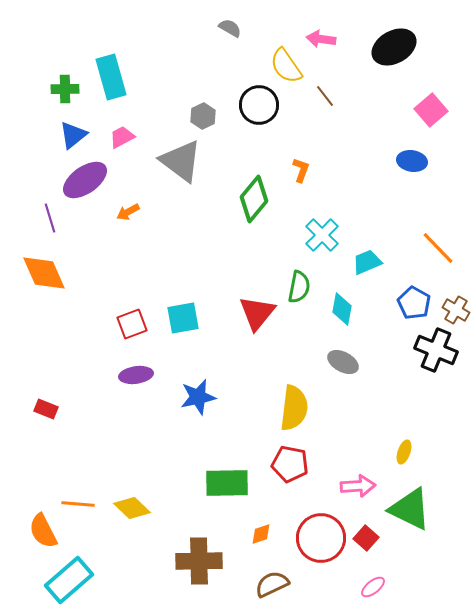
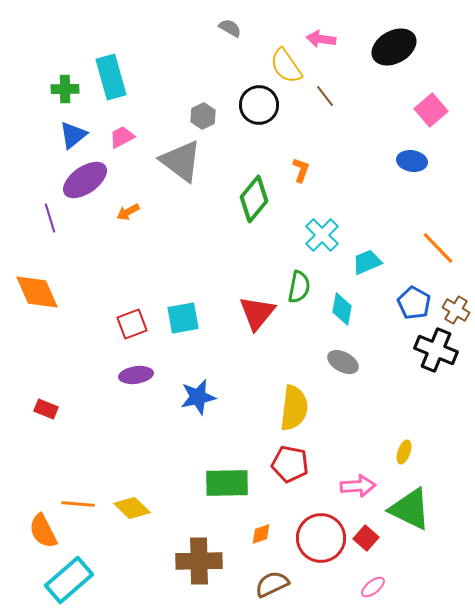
orange diamond at (44, 273): moved 7 px left, 19 px down
